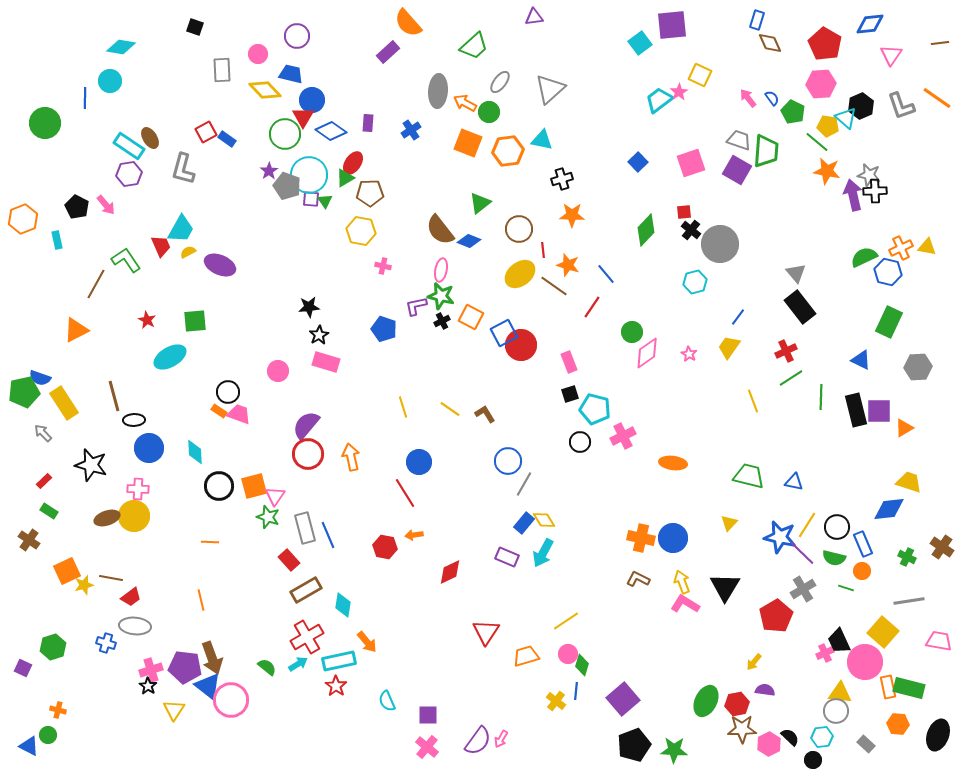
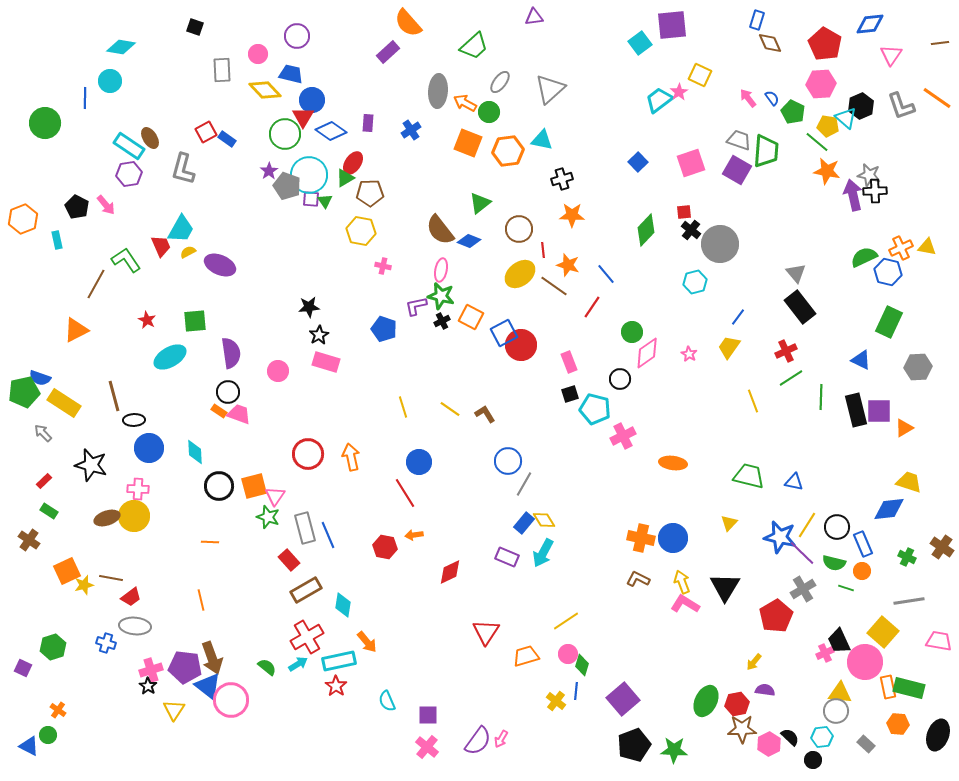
yellow rectangle at (64, 403): rotated 24 degrees counterclockwise
purple semicircle at (306, 425): moved 75 px left, 72 px up; rotated 132 degrees clockwise
black circle at (580, 442): moved 40 px right, 63 px up
green semicircle at (834, 558): moved 5 px down
orange cross at (58, 710): rotated 21 degrees clockwise
